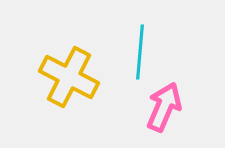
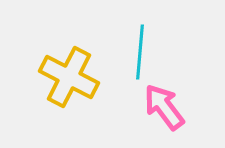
pink arrow: rotated 60 degrees counterclockwise
